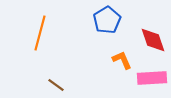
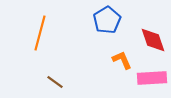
brown line: moved 1 px left, 3 px up
